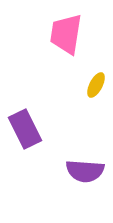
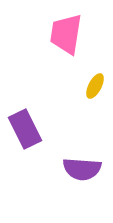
yellow ellipse: moved 1 px left, 1 px down
purple semicircle: moved 3 px left, 2 px up
